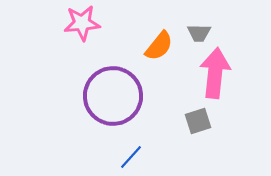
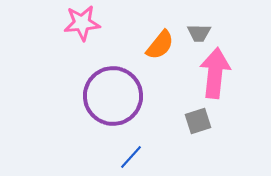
orange semicircle: moved 1 px right, 1 px up
